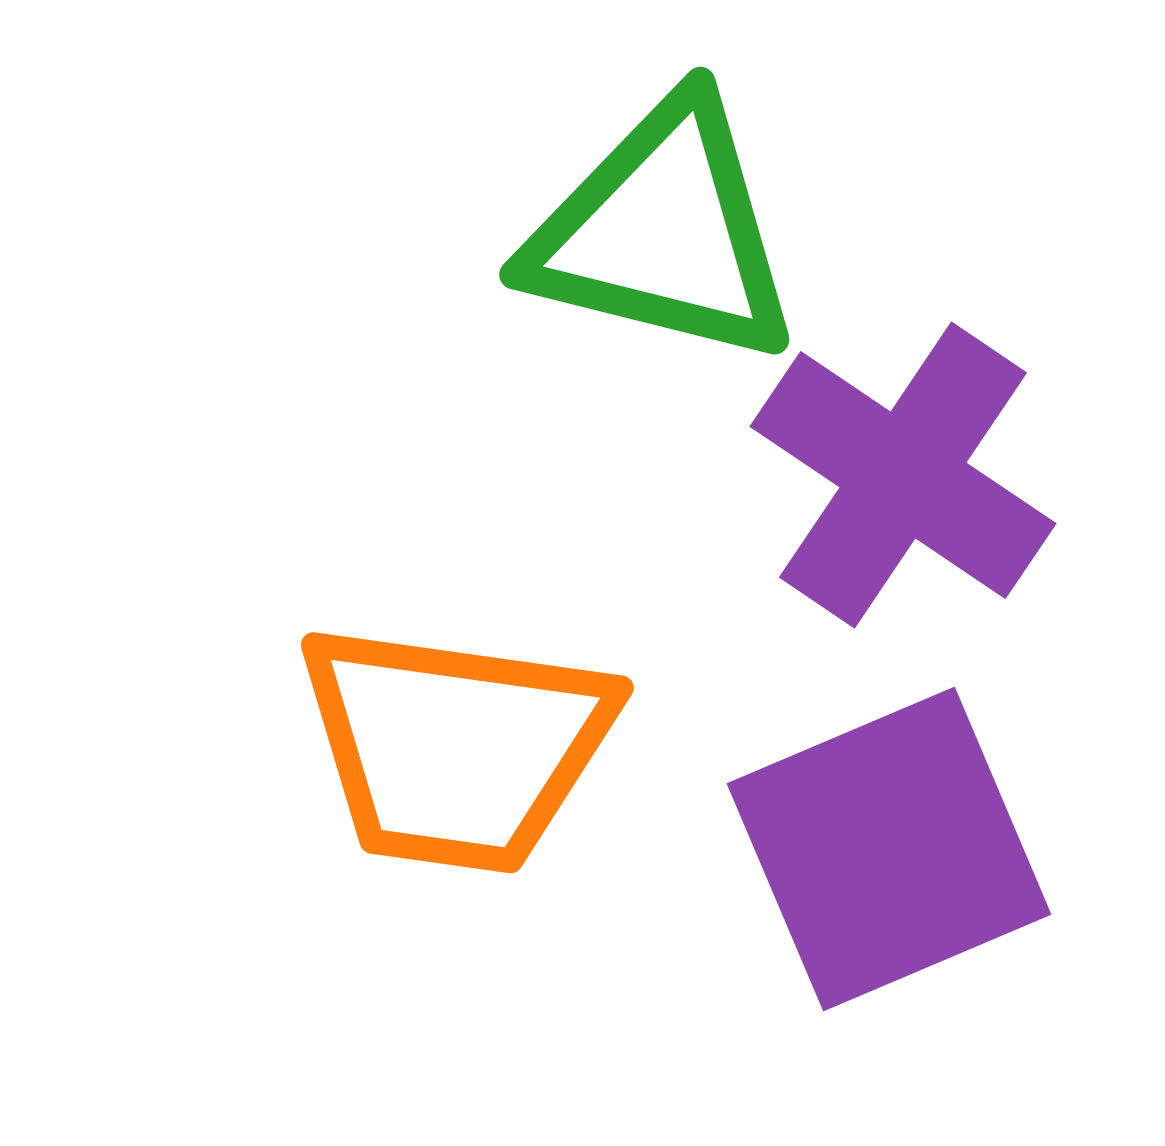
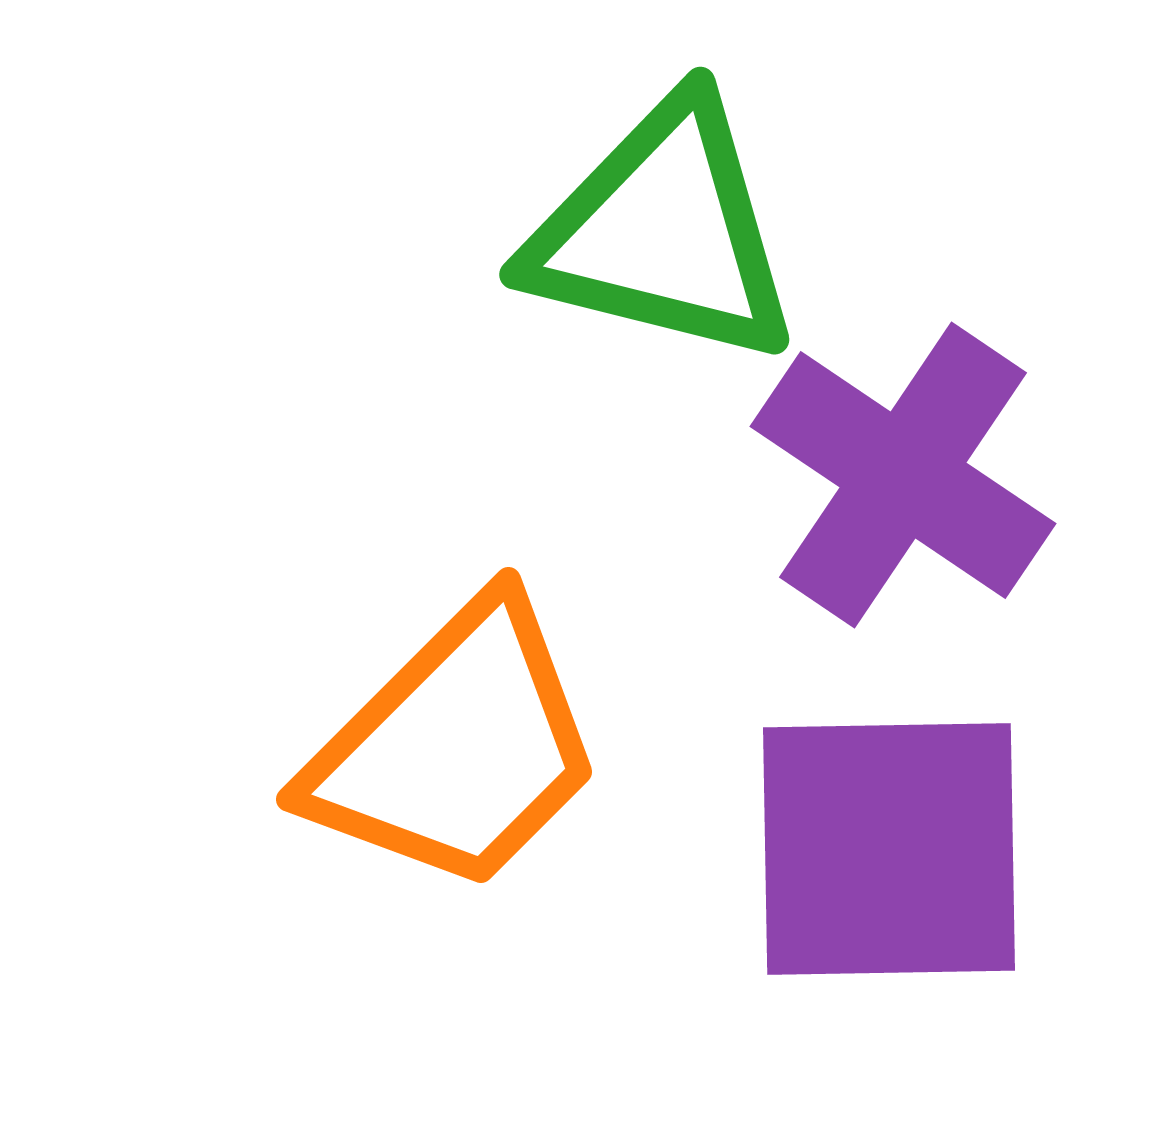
orange trapezoid: rotated 53 degrees counterclockwise
purple square: rotated 22 degrees clockwise
